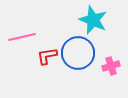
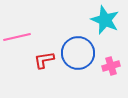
cyan star: moved 12 px right
pink line: moved 5 px left
red L-shape: moved 3 px left, 4 px down
